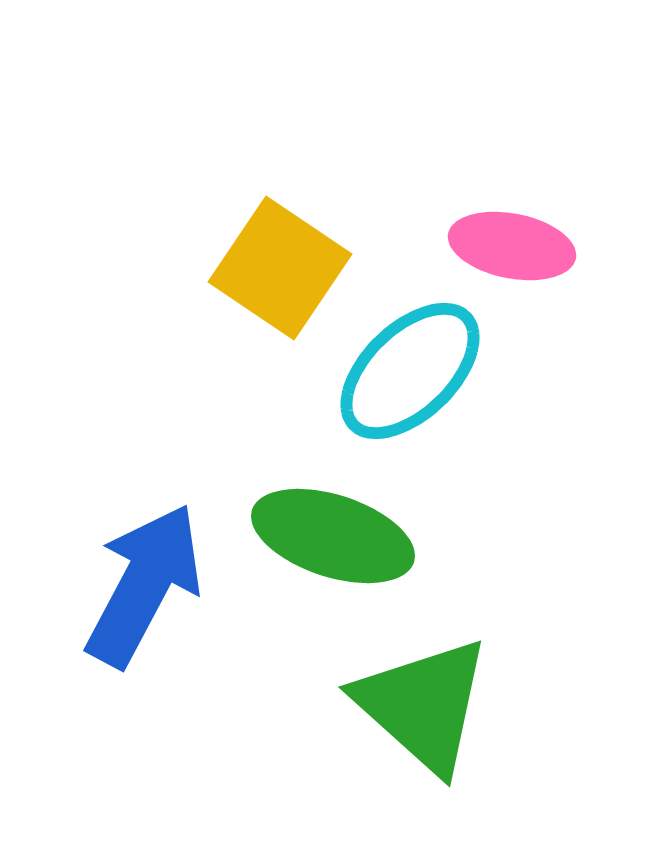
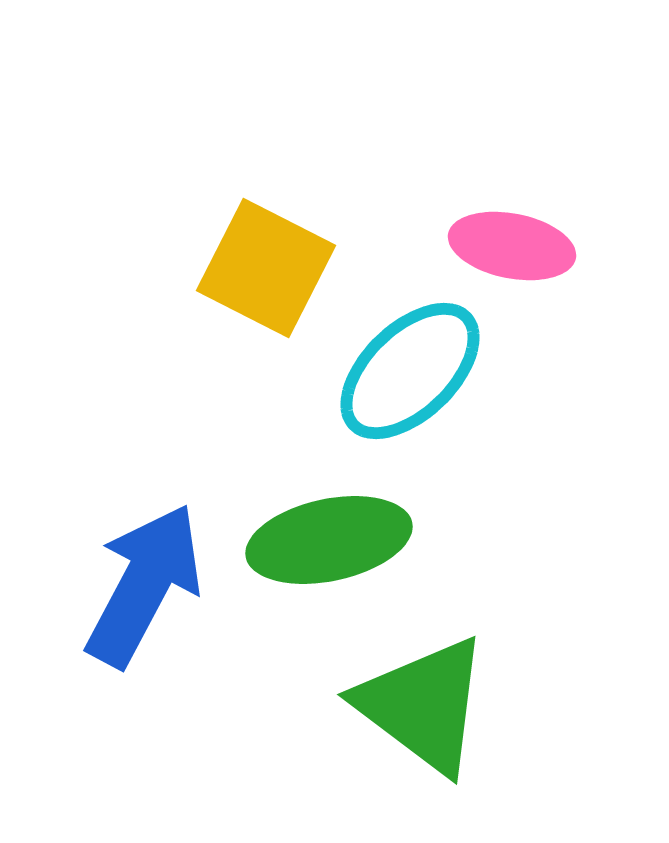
yellow square: moved 14 px left; rotated 7 degrees counterclockwise
green ellipse: moved 4 px left, 4 px down; rotated 30 degrees counterclockwise
green triangle: rotated 5 degrees counterclockwise
